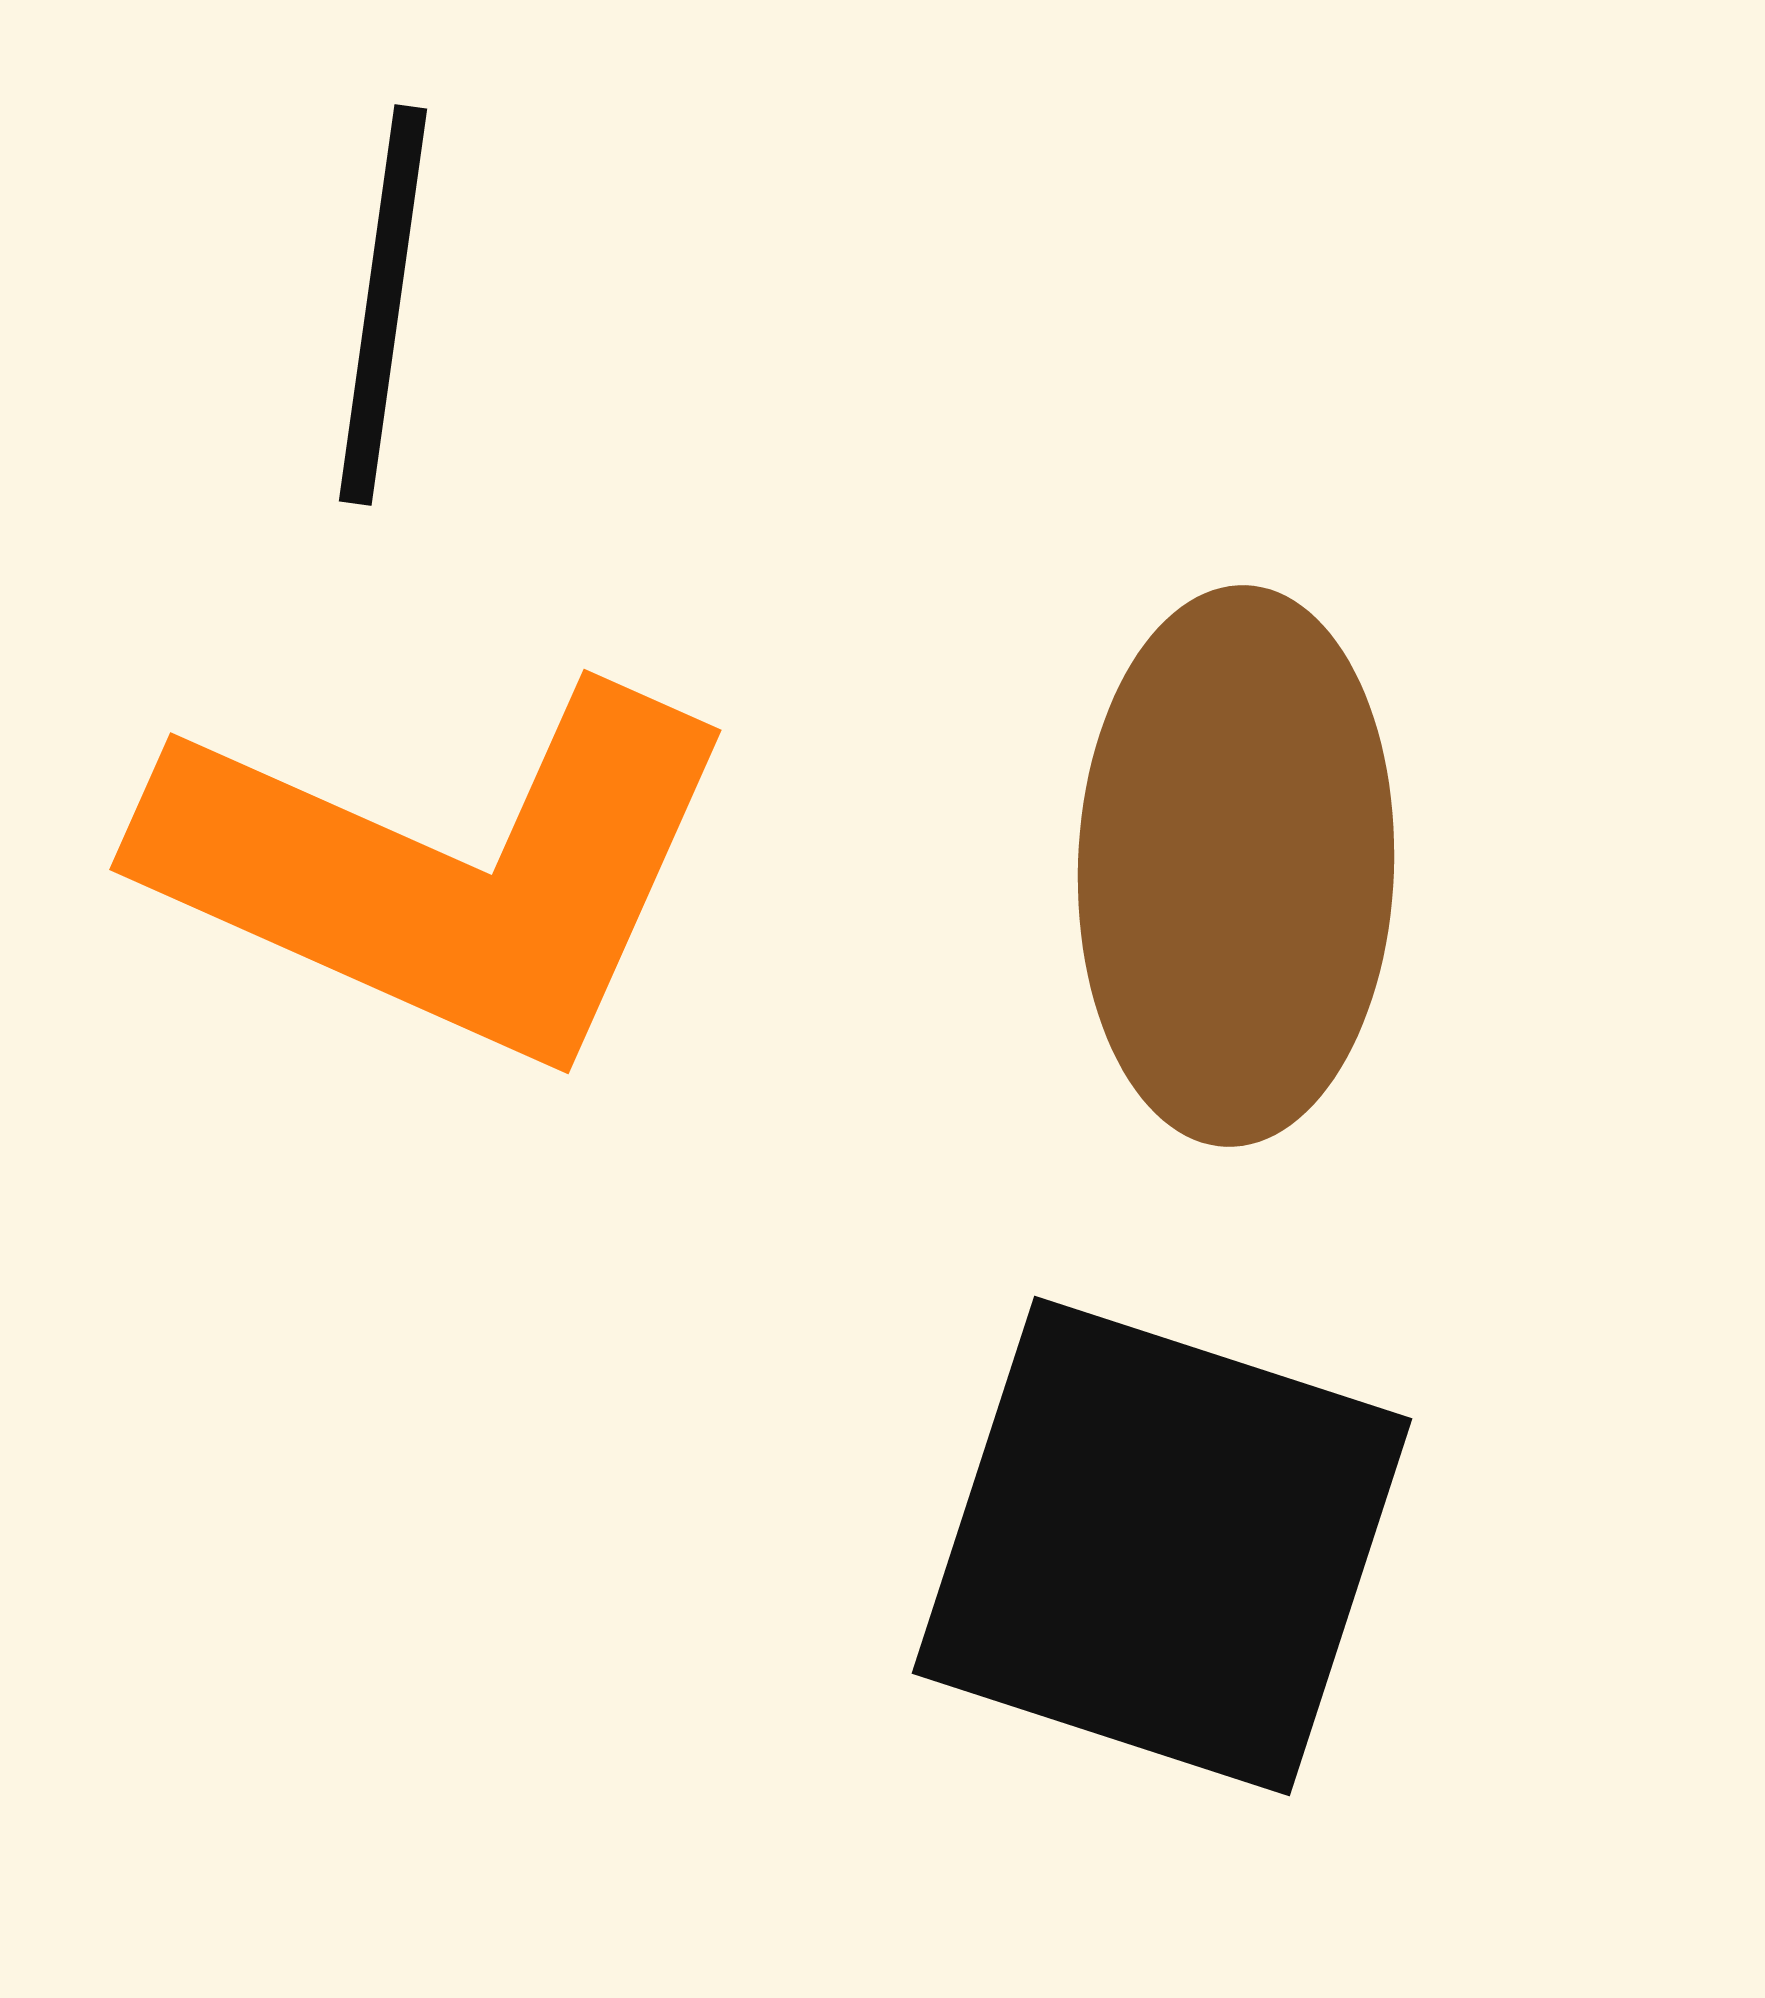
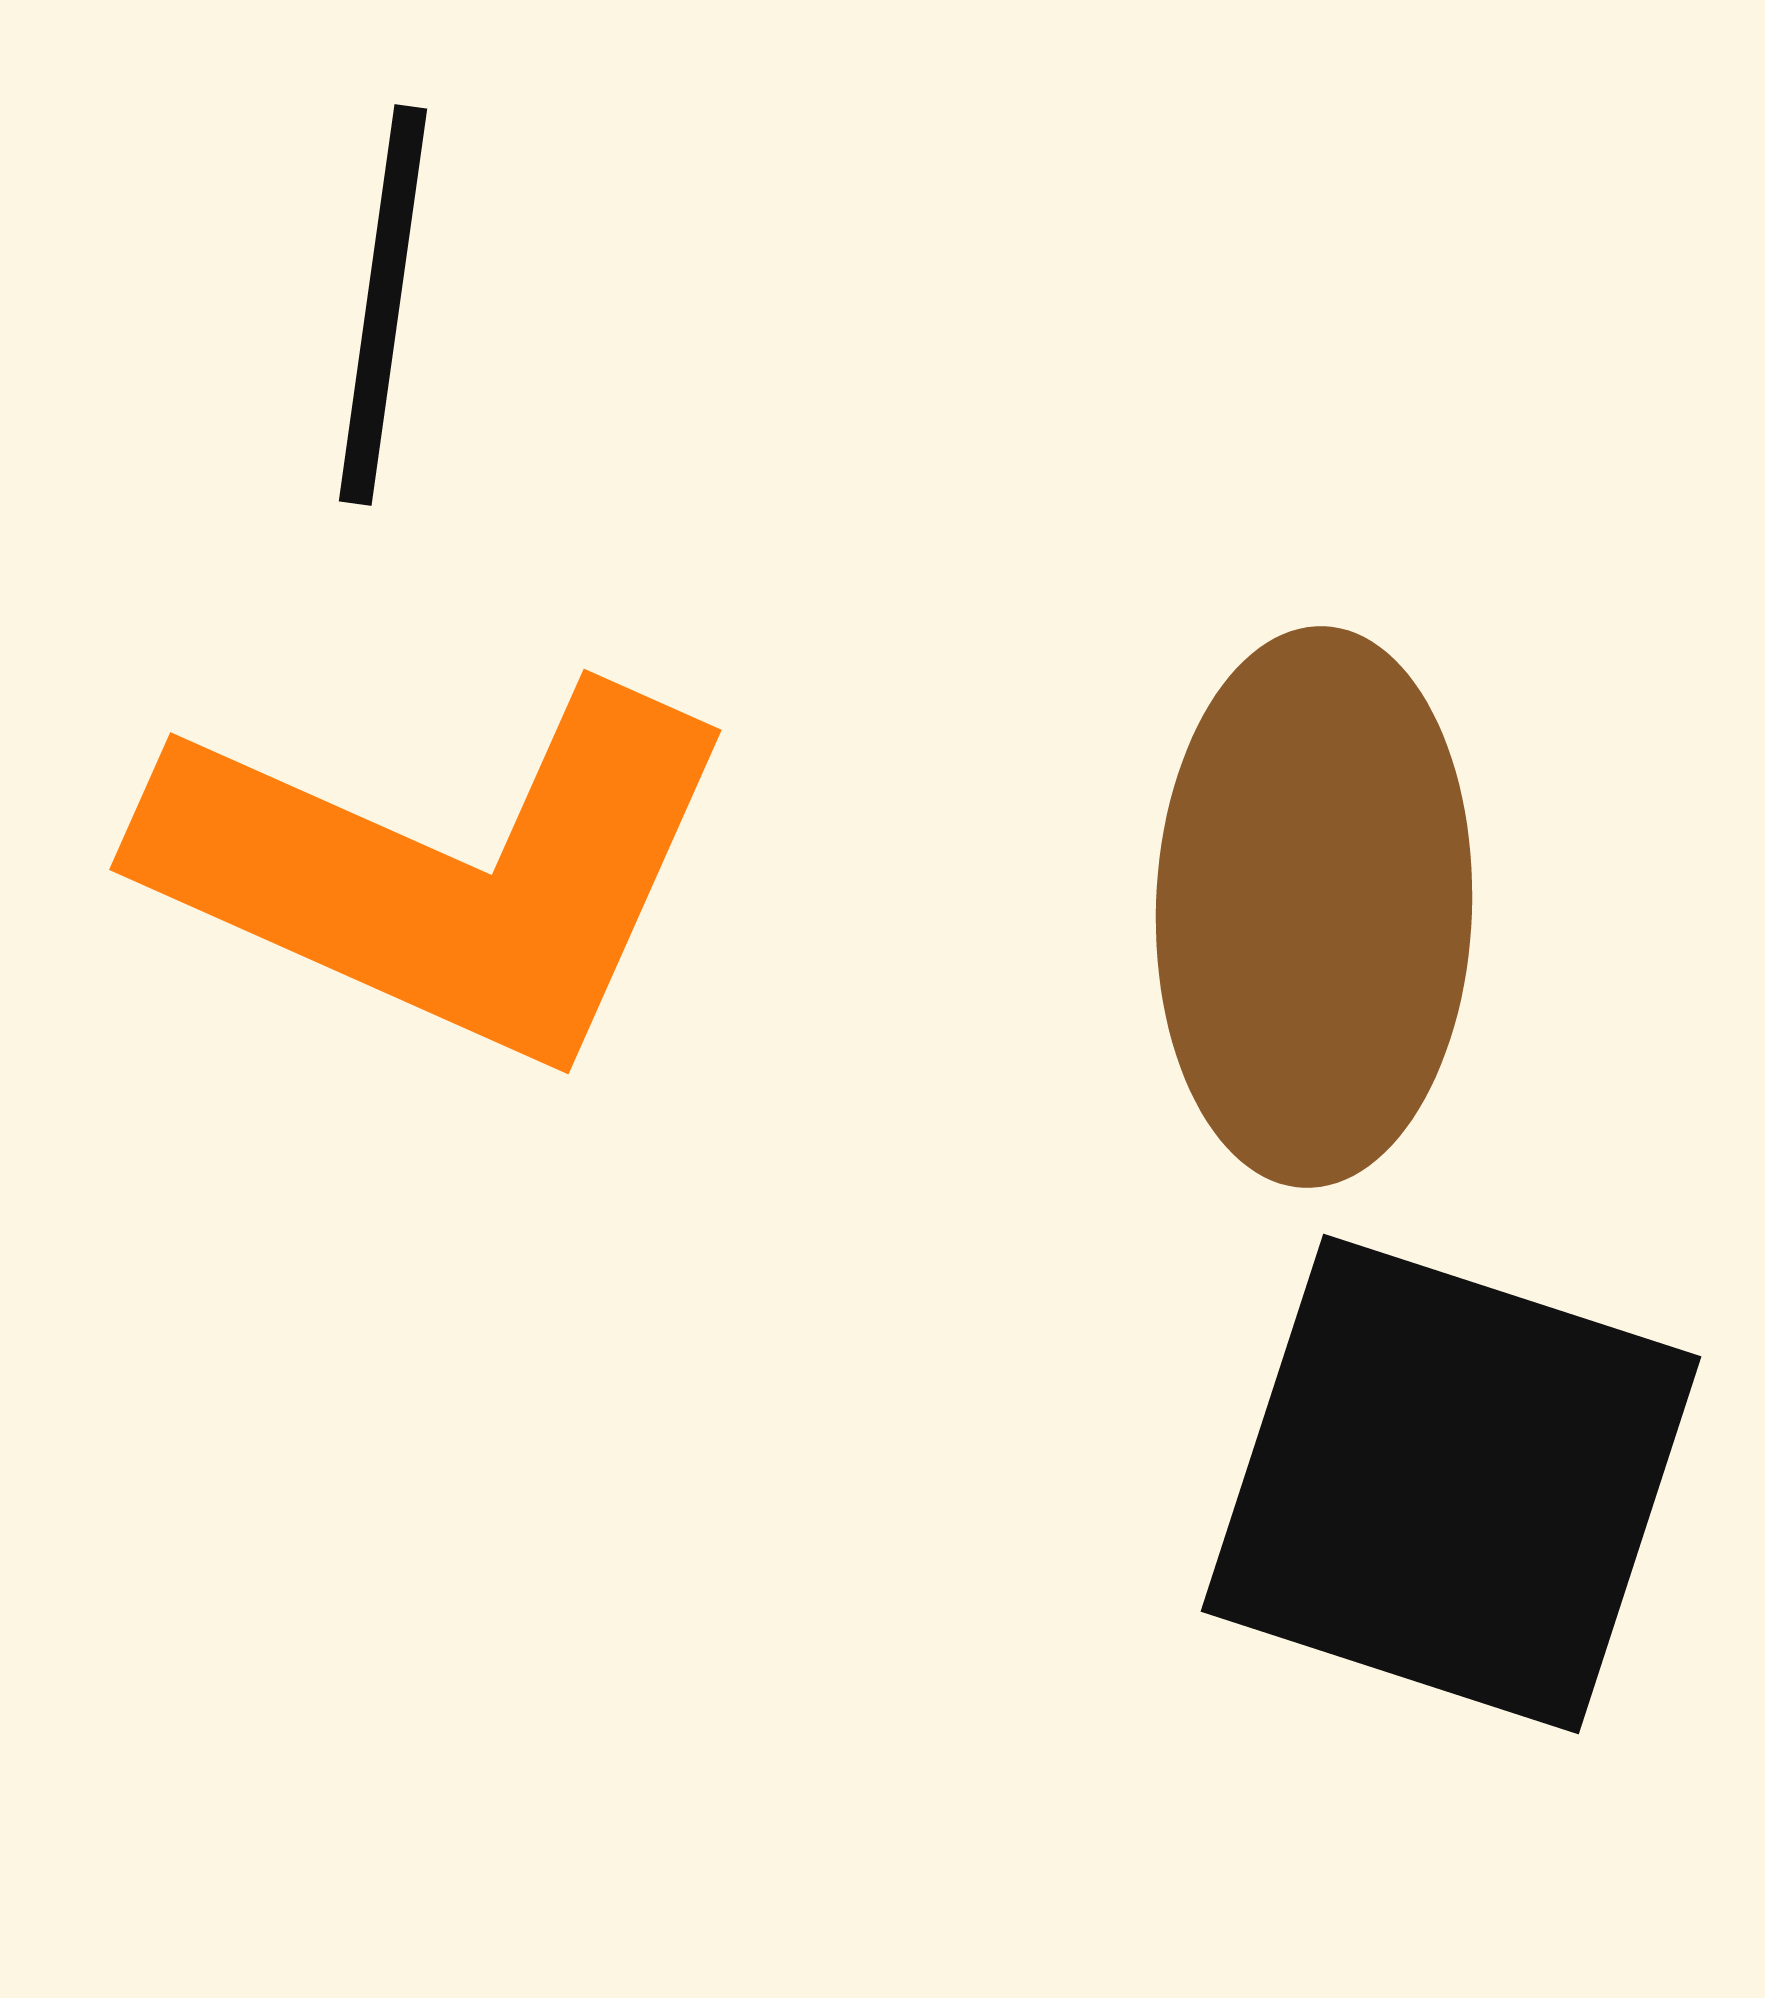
brown ellipse: moved 78 px right, 41 px down
black square: moved 289 px right, 62 px up
